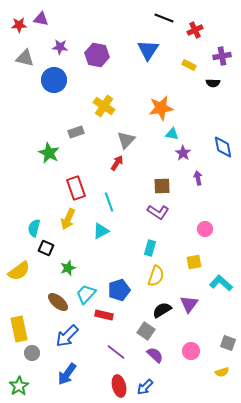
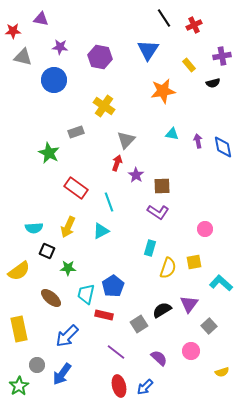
black line at (164, 18): rotated 36 degrees clockwise
red star at (19, 25): moved 6 px left, 6 px down
red cross at (195, 30): moved 1 px left, 5 px up
purple hexagon at (97, 55): moved 3 px right, 2 px down
gray triangle at (25, 58): moved 2 px left, 1 px up
yellow rectangle at (189, 65): rotated 24 degrees clockwise
black semicircle at (213, 83): rotated 16 degrees counterclockwise
orange star at (161, 108): moved 2 px right, 17 px up
purple star at (183, 153): moved 47 px left, 22 px down
red arrow at (117, 163): rotated 14 degrees counterclockwise
purple arrow at (198, 178): moved 37 px up
red rectangle at (76, 188): rotated 35 degrees counterclockwise
yellow arrow at (68, 219): moved 8 px down
cyan semicircle at (34, 228): rotated 108 degrees counterclockwise
black square at (46, 248): moved 1 px right, 3 px down
green star at (68, 268): rotated 21 degrees clockwise
yellow semicircle at (156, 276): moved 12 px right, 8 px up
blue pentagon at (119, 290): moved 6 px left, 4 px up; rotated 15 degrees counterclockwise
cyan trapezoid at (86, 294): rotated 30 degrees counterclockwise
brown ellipse at (58, 302): moved 7 px left, 4 px up
gray square at (146, 331): moved 7 px left, 7 px up; rotated 24 degrees clockwise
gray square at (228, 343): moved 19 px left, 17 px up; rotated 28 degrees clockwise
gray circle at (32, 353): moved 5 px right, 12 px down
purple semicircle at (155, 355): moved 4 px right, 3 px down
blue arrow at (67, 374): moved 5 px left
